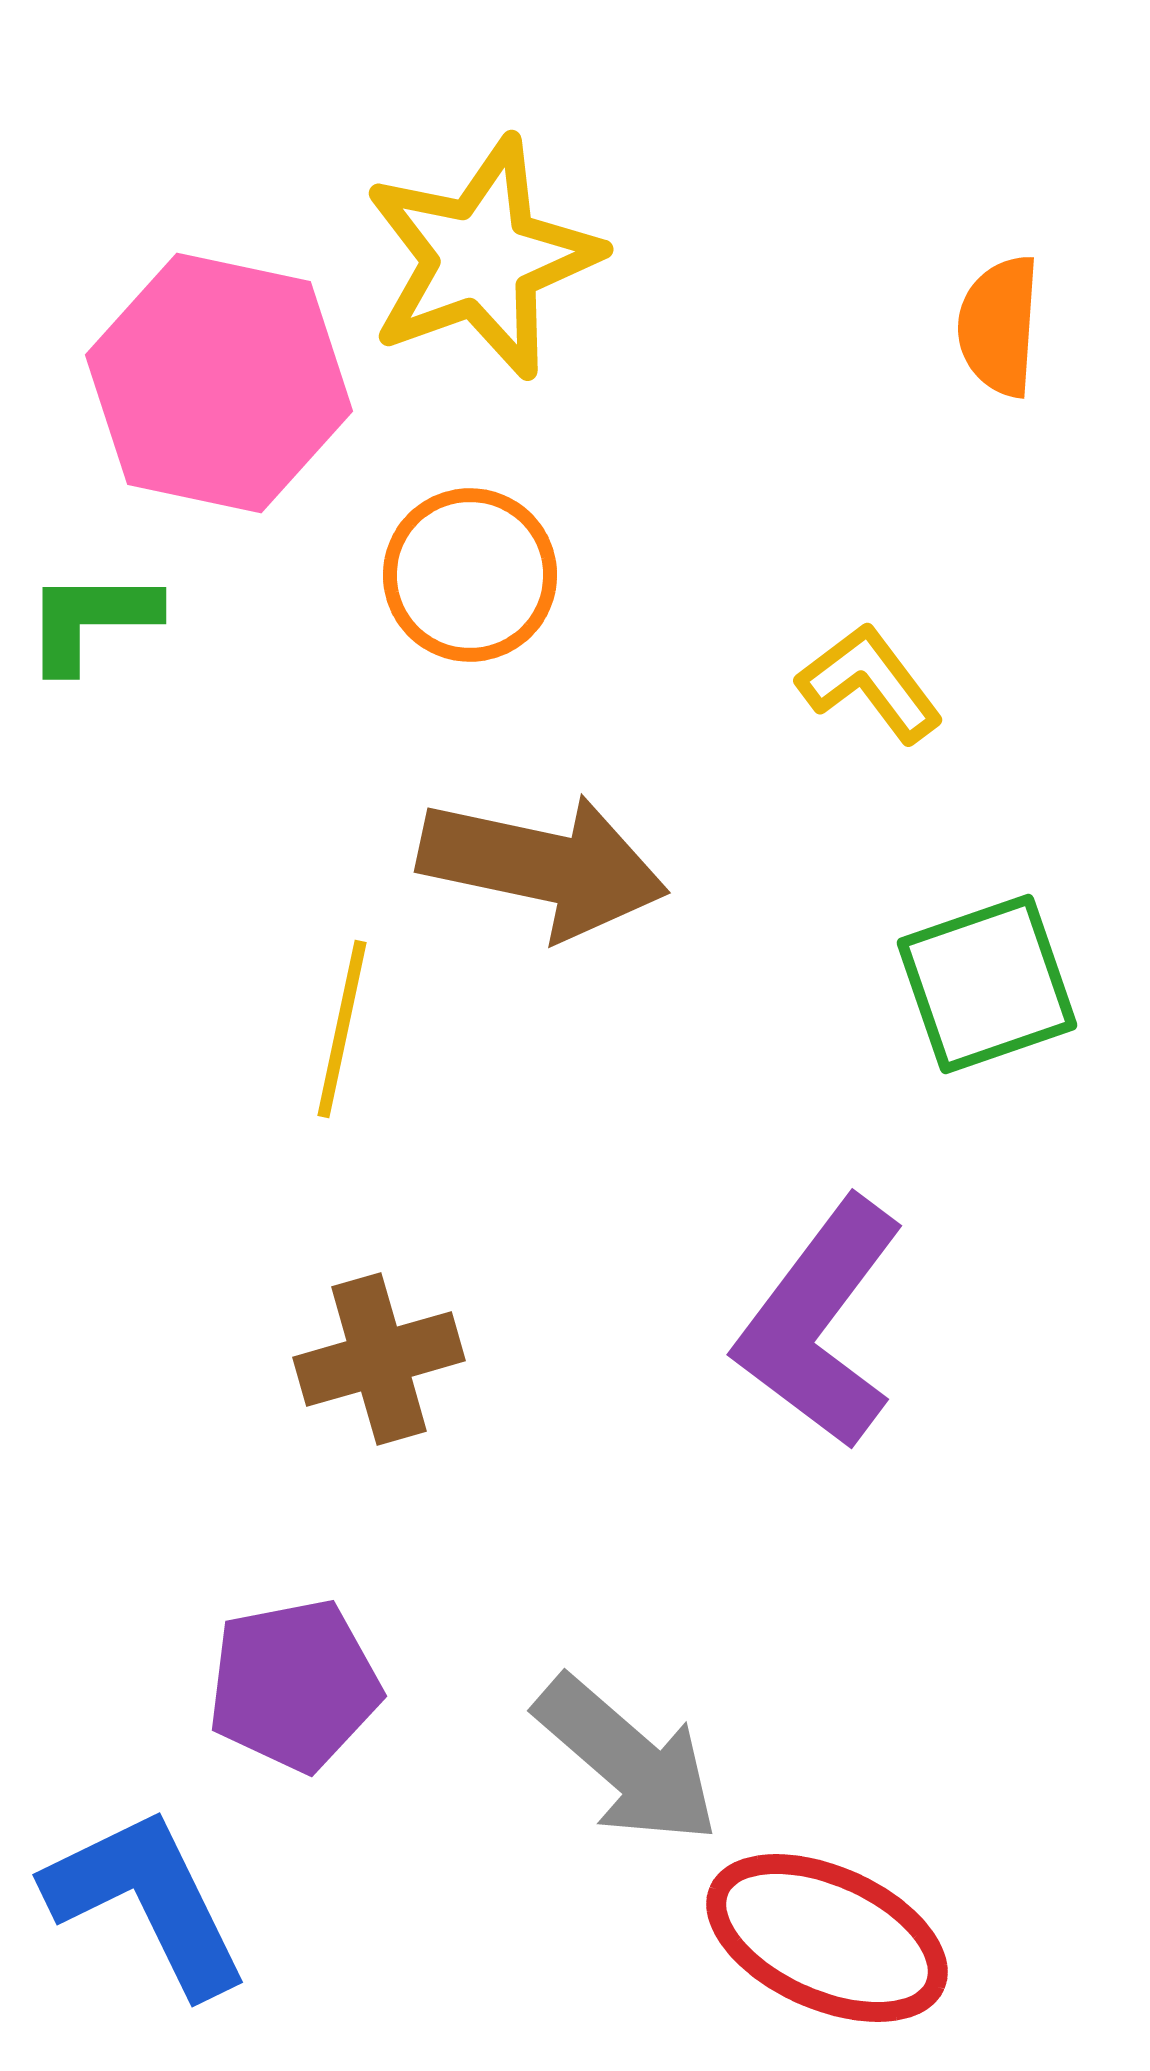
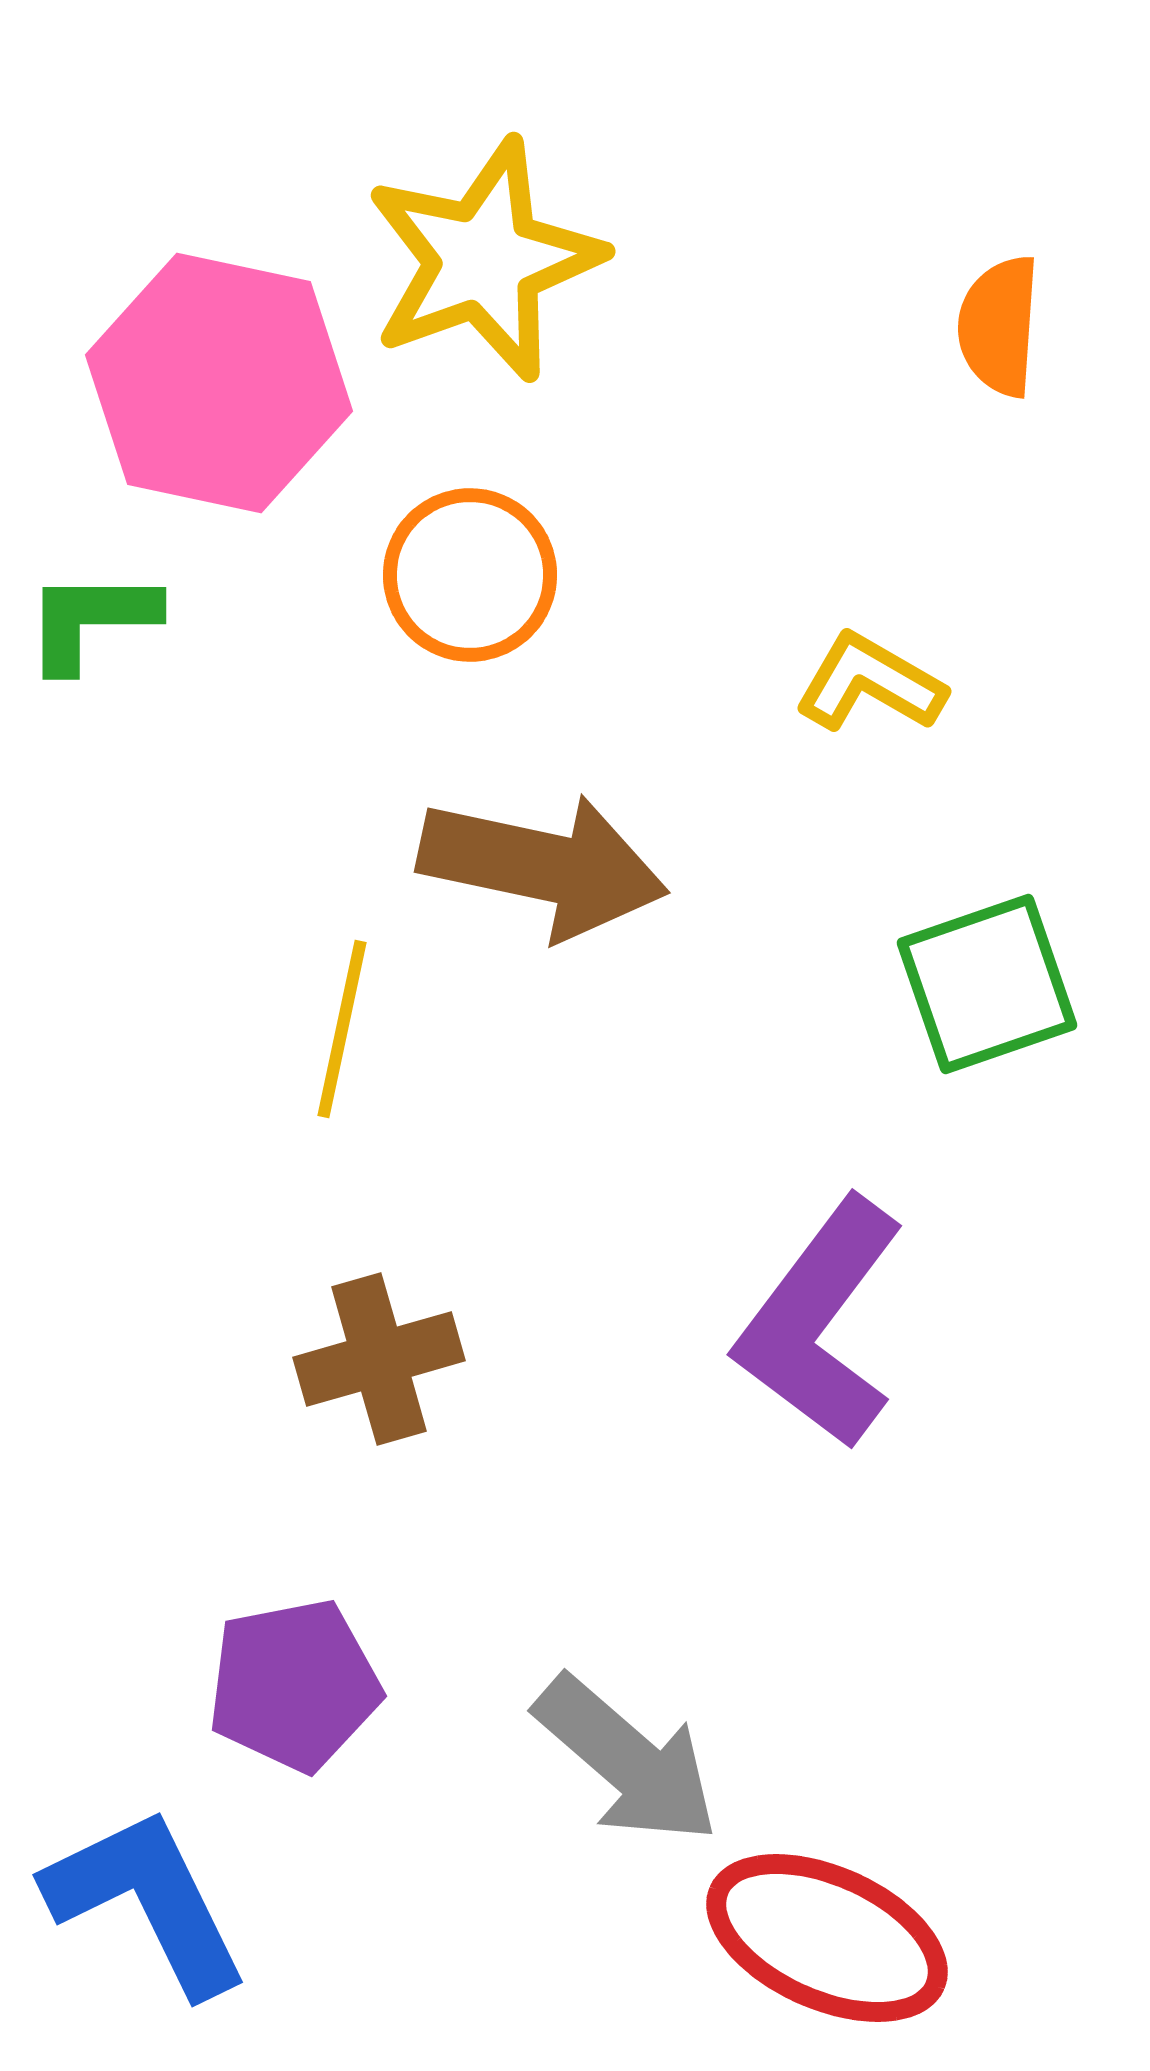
yellow star: moved 2 px right, 2 px down
yellow L-shape: rotated 23 degrees counterclockwise
